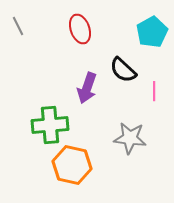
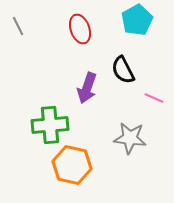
cyan pentagon: moved 15 px left, 12 px up
black semicircle: rotated 20 degrees clockwise
pink line: moved 7 px down; rotated 66 degrees counterclockwise
